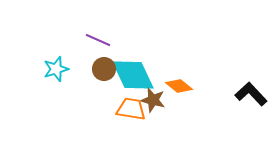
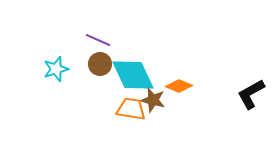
brown circle: moved 4 px left, 5 px up
orange diamond: rotated 16 degrees counterclockwise
black L-shape: rotated 76 degrees counterclockwise
